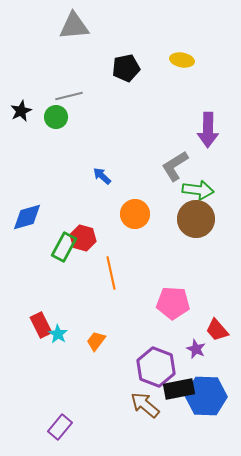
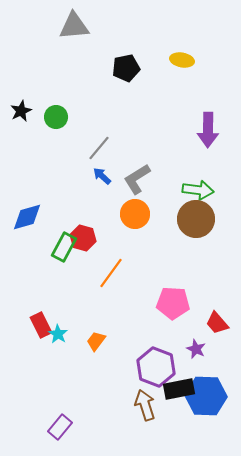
gray line: moved 30 px right, 52 px down; rotated 36 degrees counterclockwise
gray L-shape: moved 38 px left, 13 px down
orange line: rotated 48 degrees clockwise
red trapezoid: moved 7 px up
brown arrow: rotated 32 degrees clockwise
